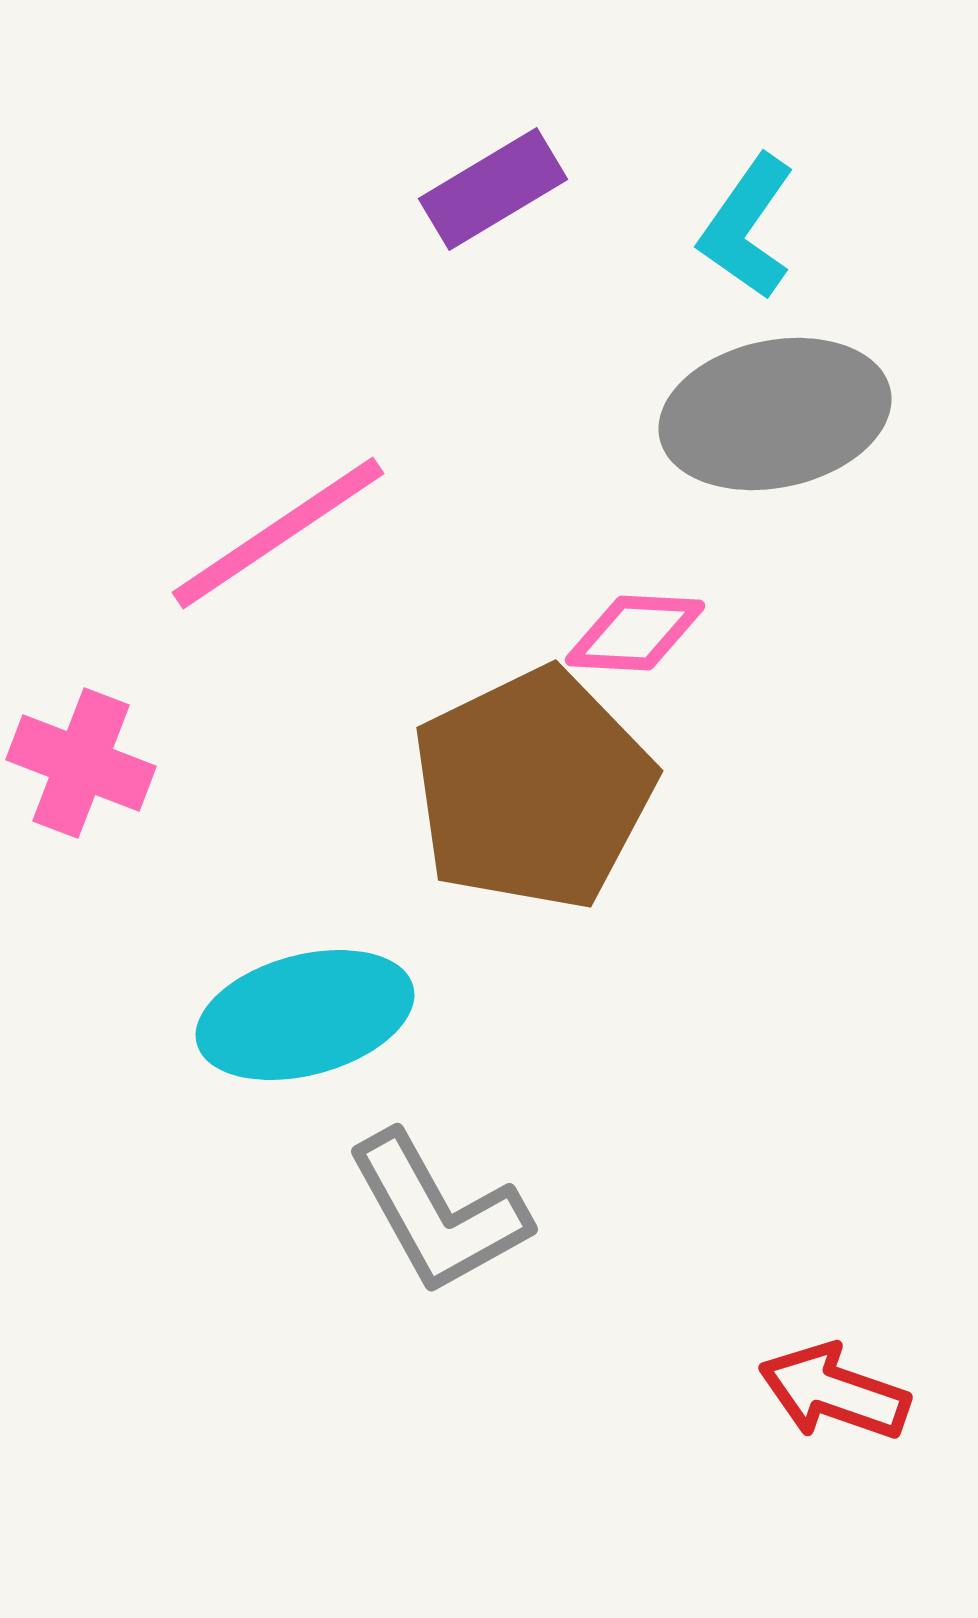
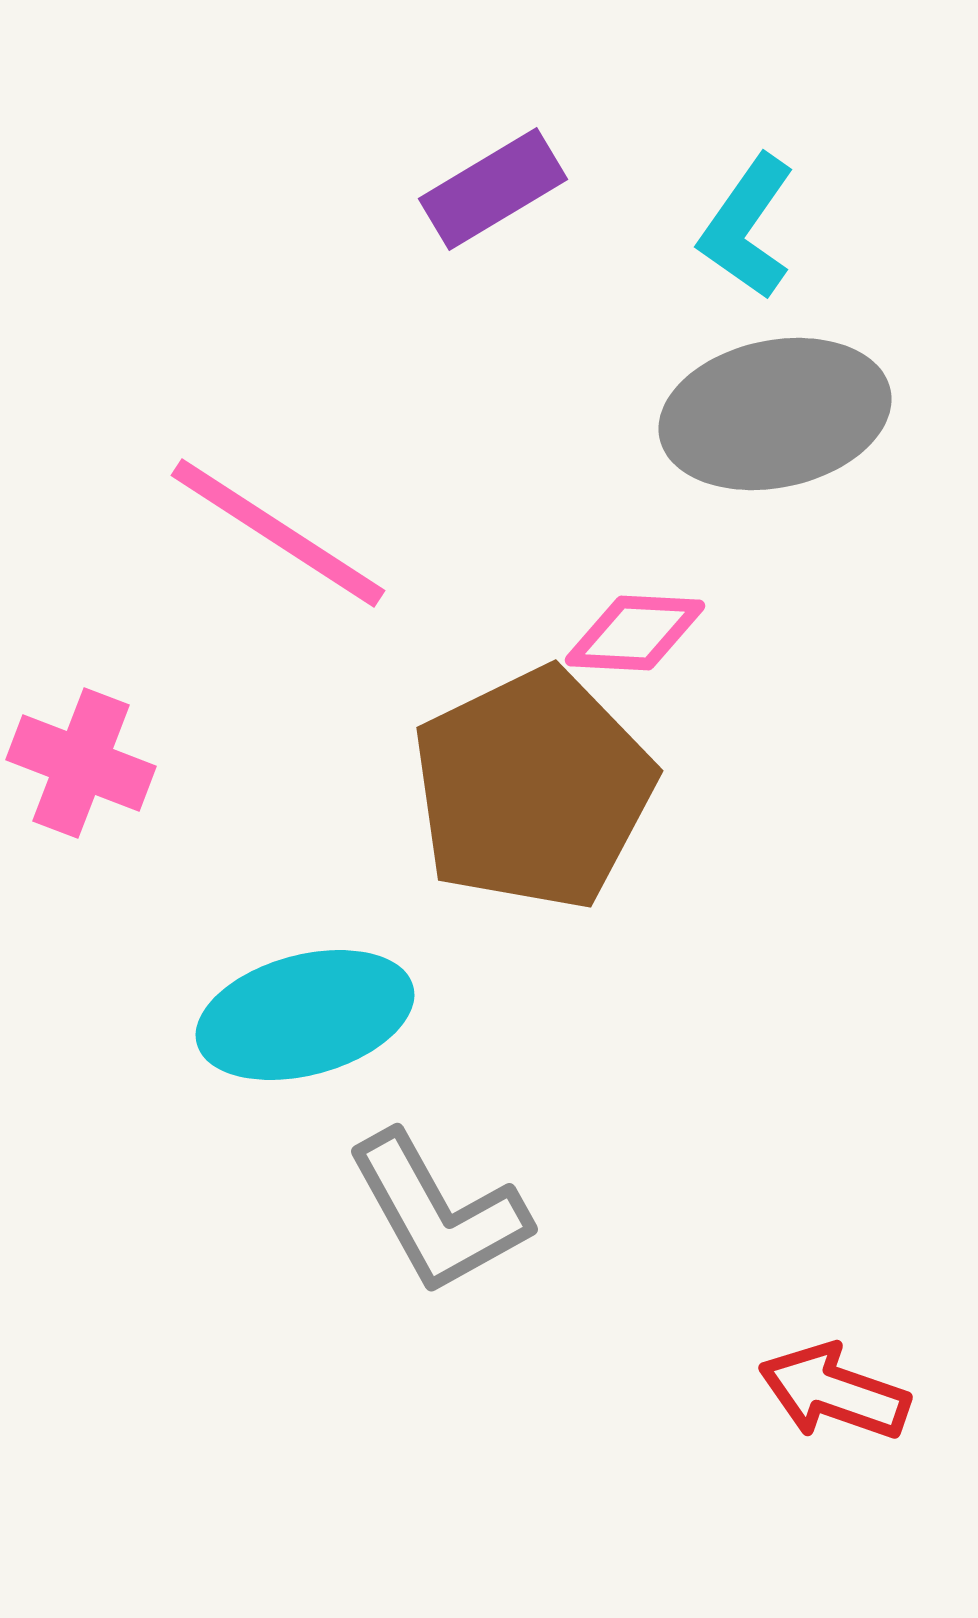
pink line: rotated 67 degrees clockwise
